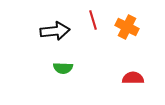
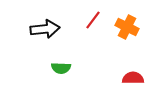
red line: rotated 54 degrees clockwise
black arrow: moved 10 px left, 2 px up
green semicircle: moved 2 px left
